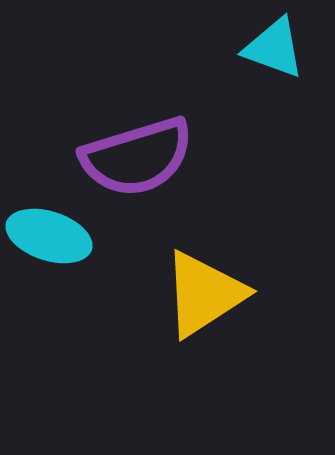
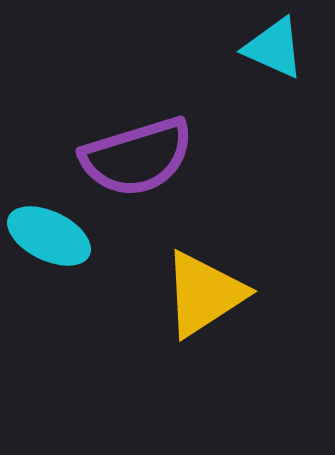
cyan triangle: rotated 4 degrees clockwise
cyan ellipse: rotated 8 degrees clockwise
